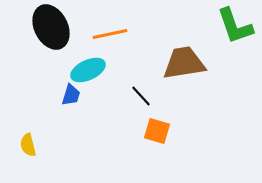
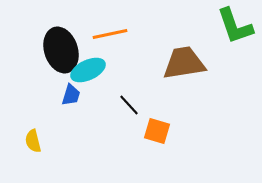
black ellipse: moved 10 px right, 23 px down; rotated 9 degrees clockwise
black line: moved 12 px left, 9 px down
yellow semicircle: moved 5 px right, 4 px up
